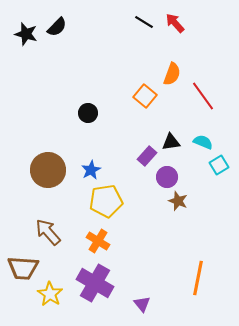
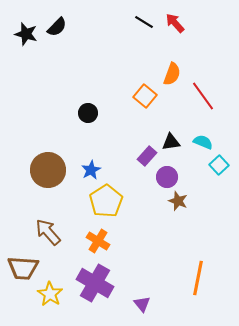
cyan square: rotated 12 degrees counterclockwise
yellow pentagon: rotated 24 degrees counterclockwise
